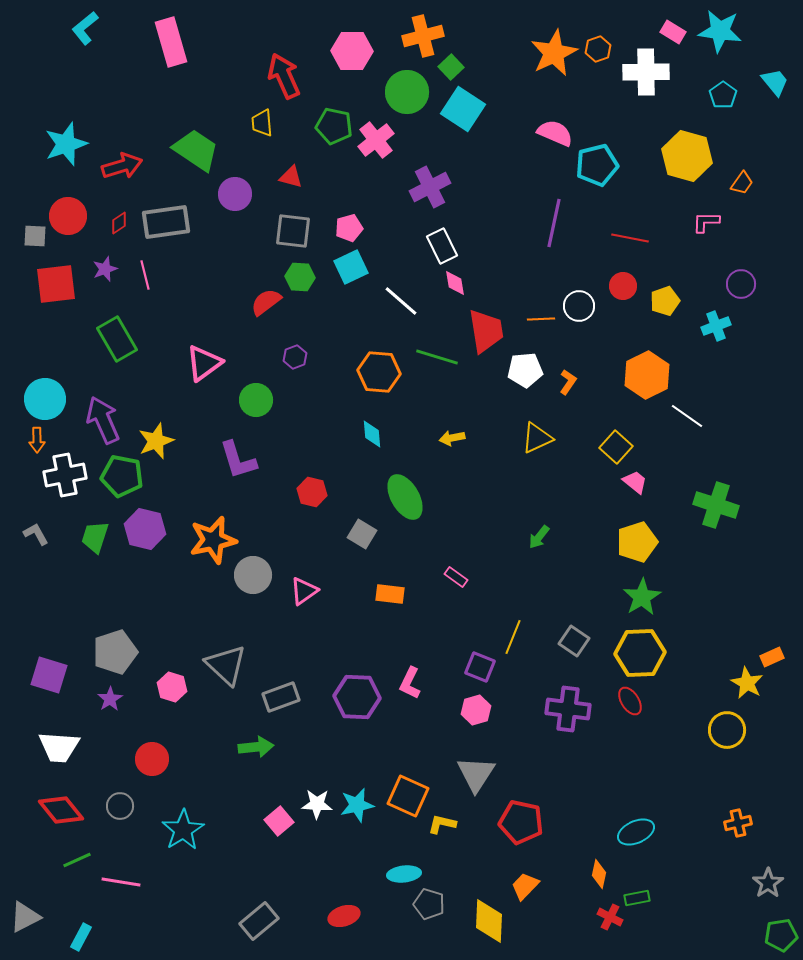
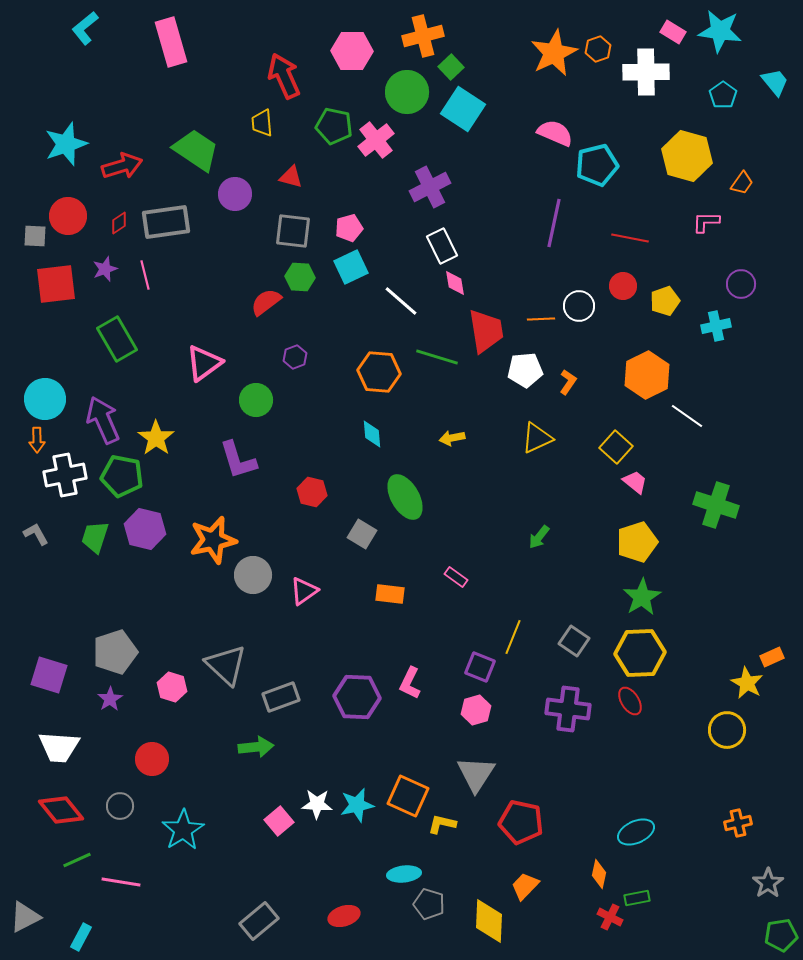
cyan cross at (716, 326): rotated 8 degrees clockwise
yellow star at (156, 441): moved 3 px up; rotated 15 degrees counterclockwise
